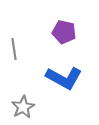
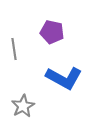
purple pentagon: moved 12 px left
gray star: moved 1 px up
